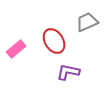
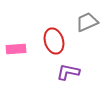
red ellipse: rotated 15 degrees clockwise
pink rectangle: rotated 36 degrees clockwise
